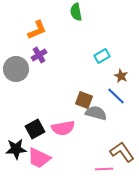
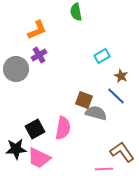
pink semicircle: rotated 70 degrees counterclockwise
